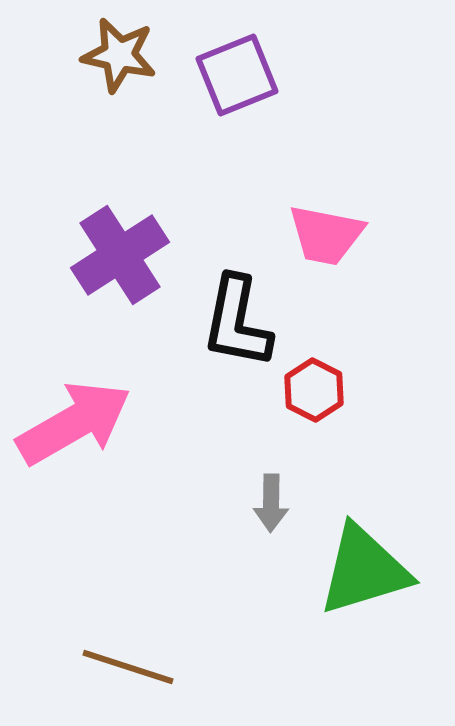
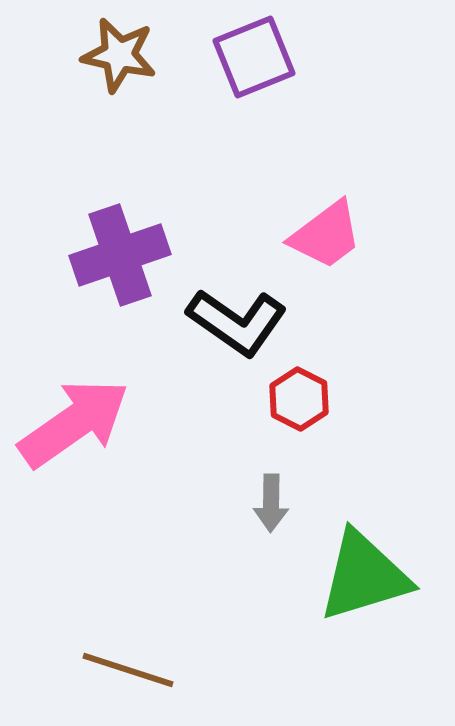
purple square: moved 17 px right, 18 px up
pink trapezoid: rotated 48 degrees counterclockwise
purple cross: rotated 14 degrees clockwise
black L-shape: rotated 66 degrees counterclockwise
red hexagon: moved 15 px left, 9 px down
pink arrow: rotated 5 degrees counterclockwise
green triangle: moved 6 px down
brown line: moved 3 px down
